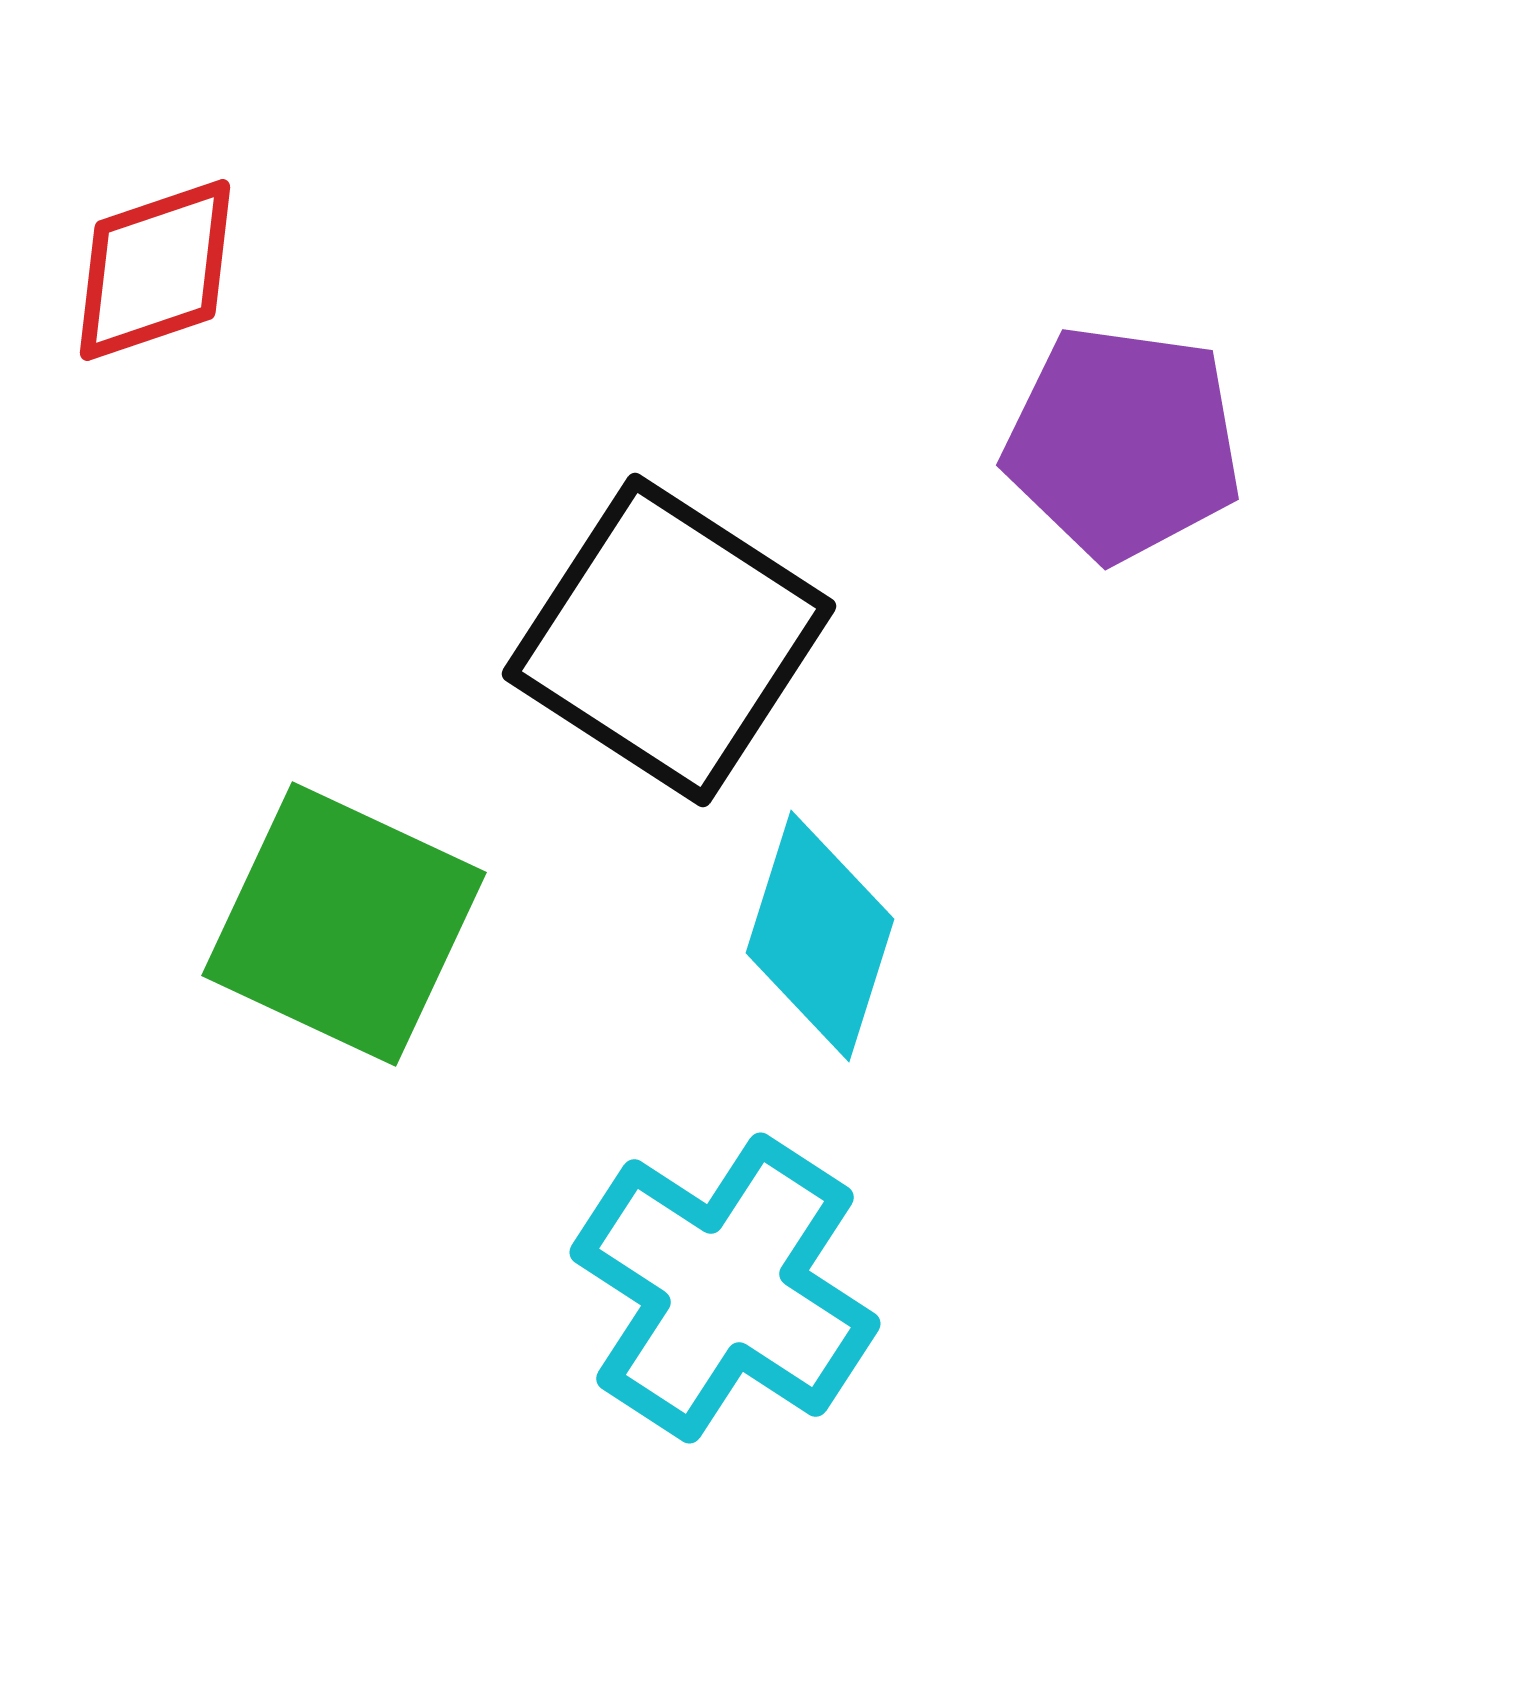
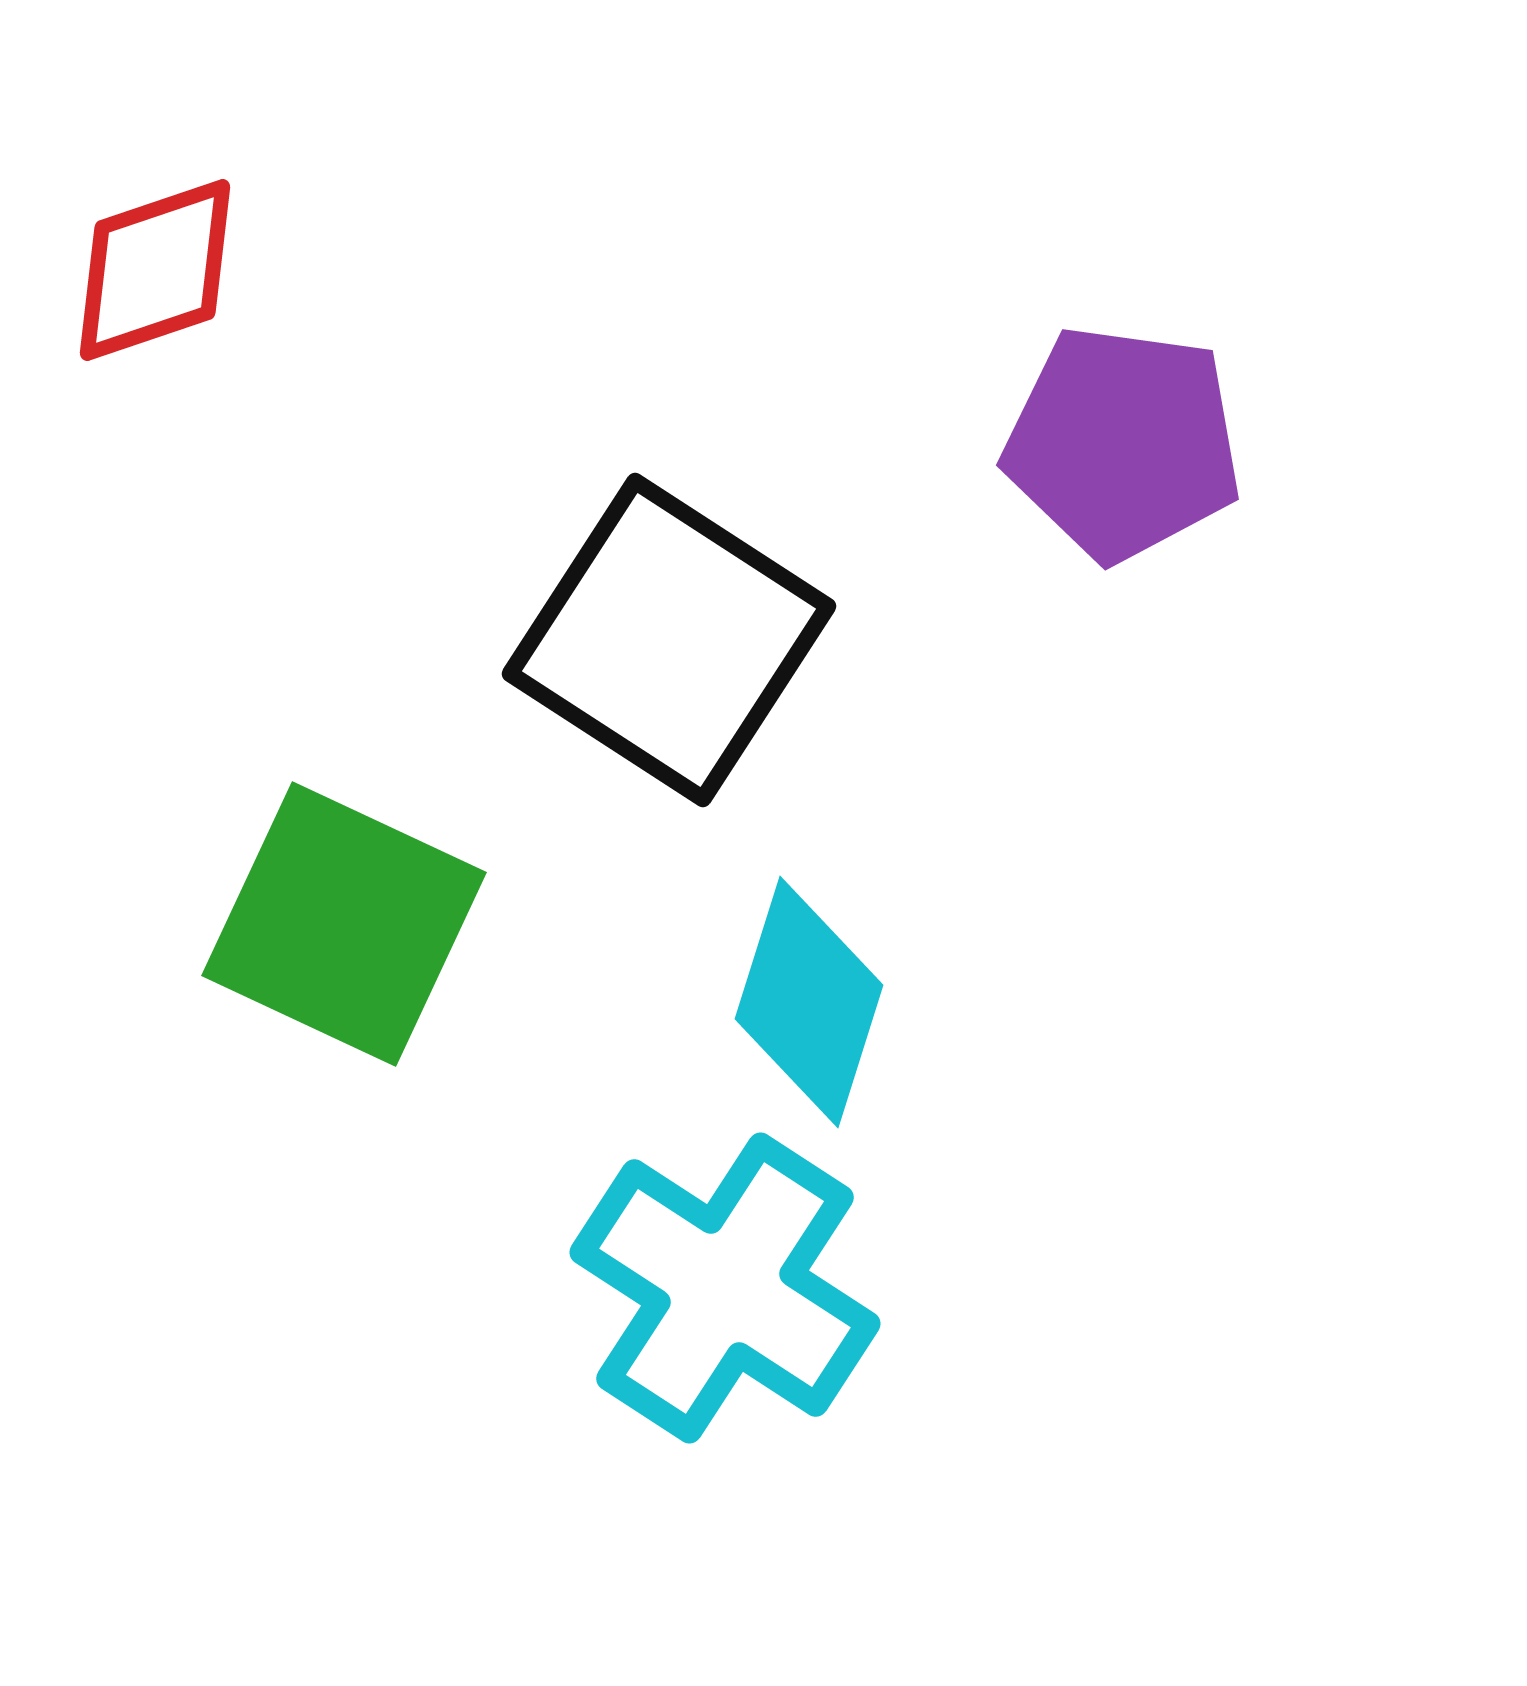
cyan diamond: moved 11 px left, 66 px down
